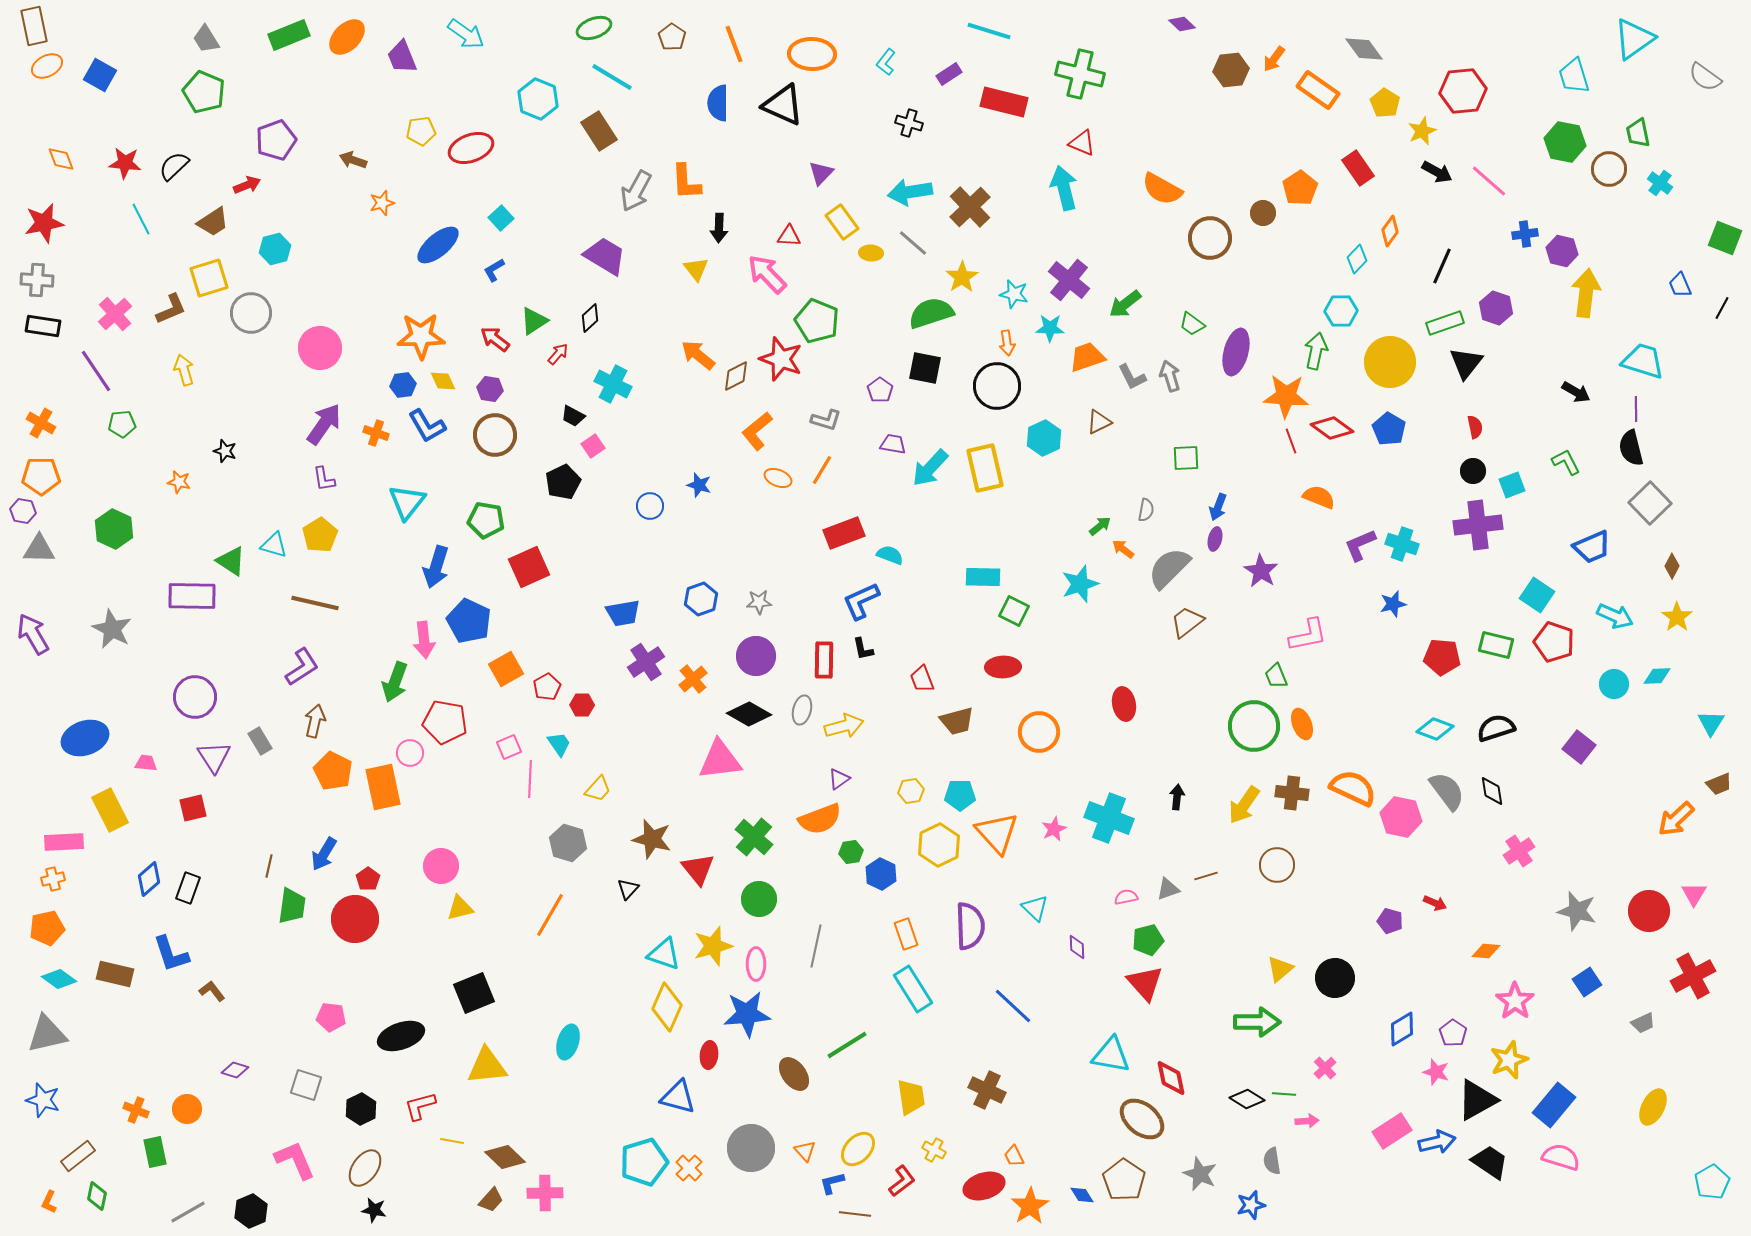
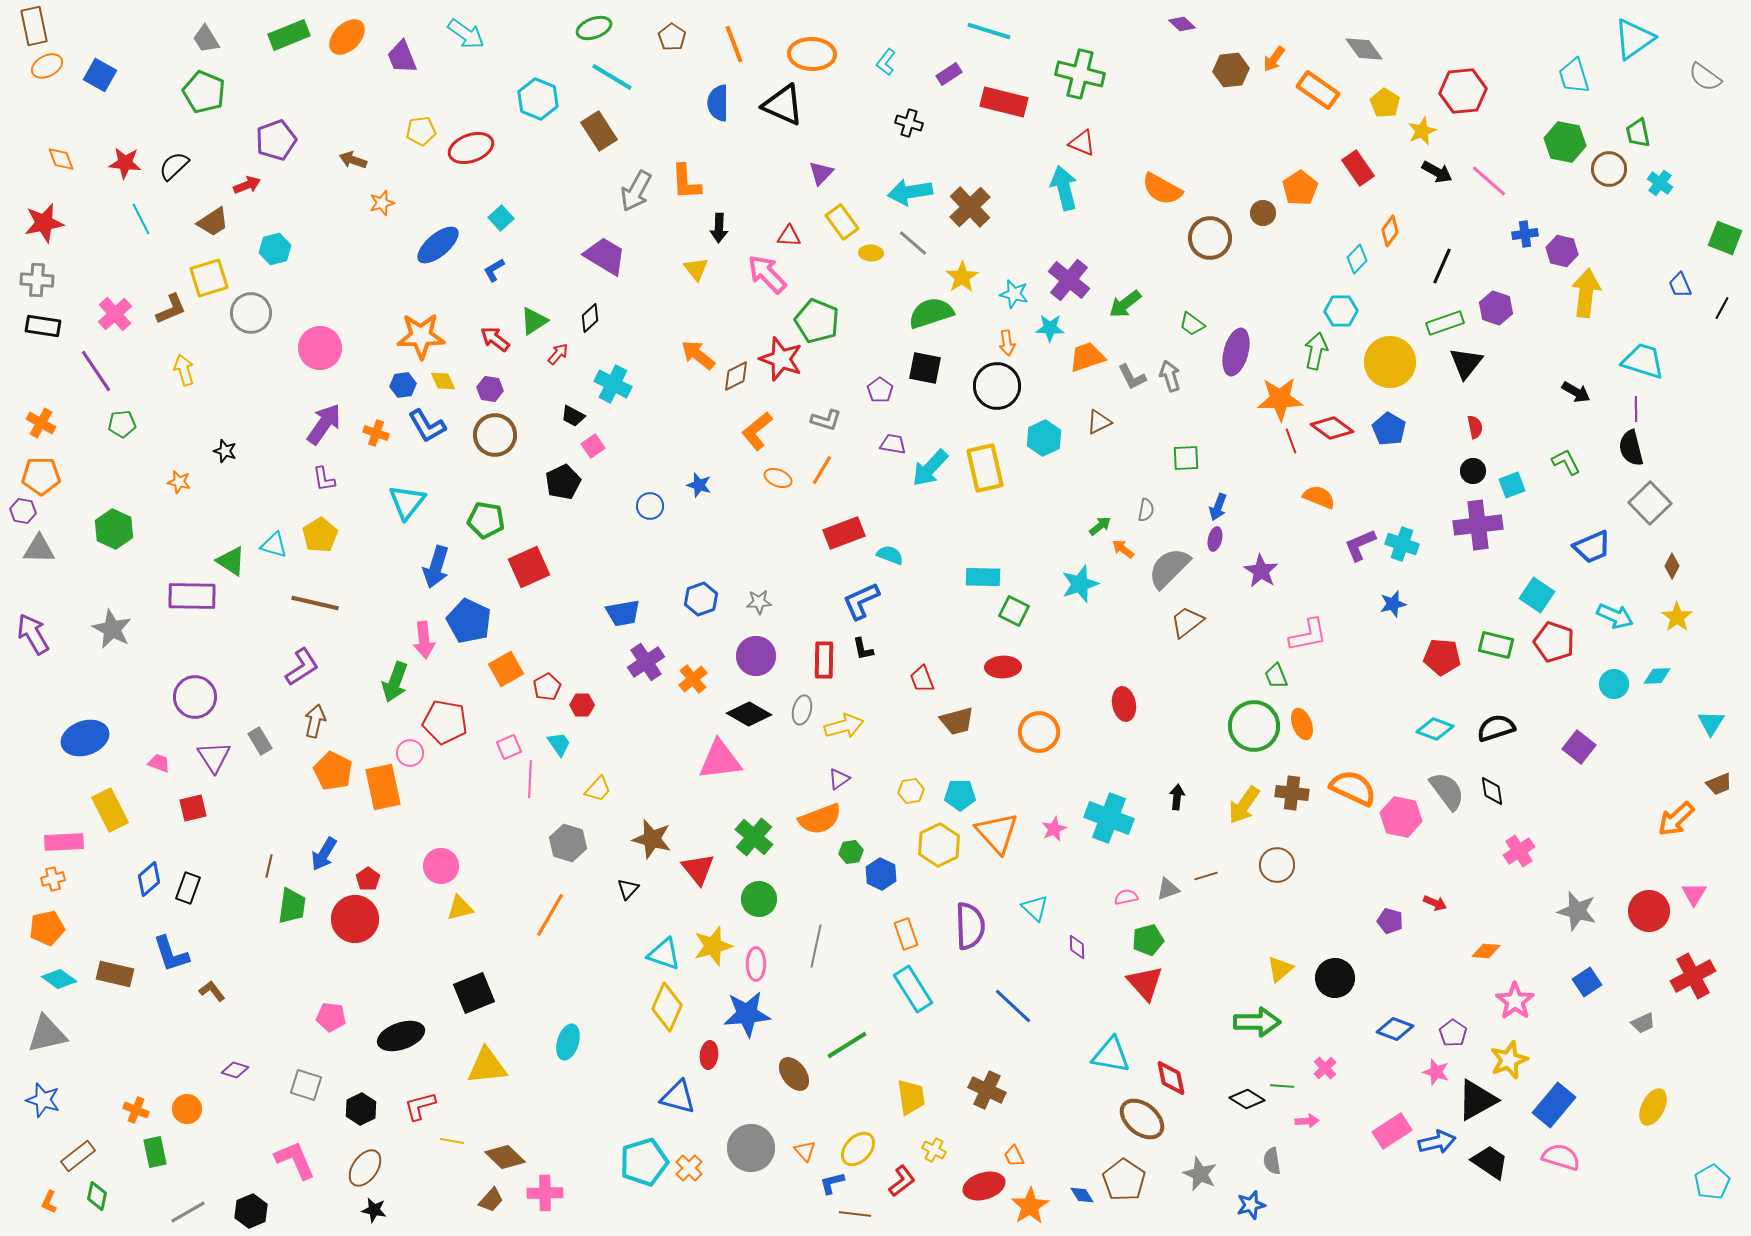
orange star at (1286, 396): moved 6 px left, 3 px down; rotated 6 degrees counterclockwise
pink trapezoid at (146, 763): moved 13 px right; rotated 15 degrees clockwise
blue diamond at (1402, 1029): moved 7 px left; rotated 51 degrees clockwise
green line at (1284, 1094): moved 2 px left, 8 px up
